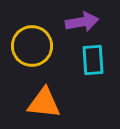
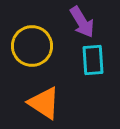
purple arrow: rotated 68 degrees clockwise
orange triangle: rotated 27 degrees clockwise
